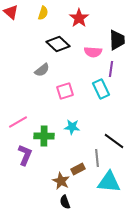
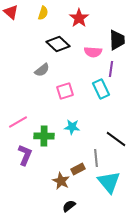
black line: moved 2 px right, 2 px up
gray line: moved 1 px left
cyan triangle: rotated 45 degrees clockwise
black semicircle: moved 4 px right, 4 px down; rotated 72 degrees clockwise
